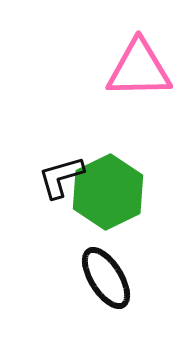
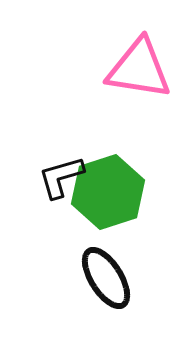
pink triangle: rotated 10 degrees clockwise
green hexagon: rotated 8 degrees clockwise
